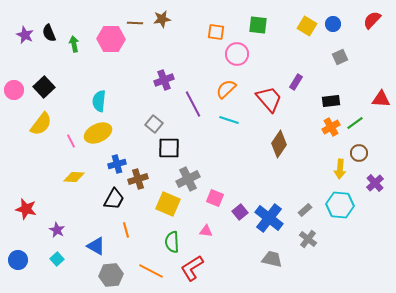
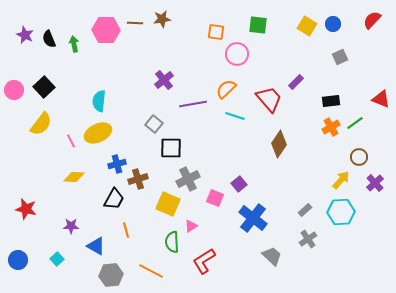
black semicircle at (49, 33): moved 6 px down
pink hexagon at (111, 39): moved 5 px left, 9 px up
purple cross at (164, 80): rotated 18 degrees counterclockwise
purple rectangle at (296, 82): rotated 14 degrees clockwise
red triangle at (381, 99): rotated 18 degrees clockwise
purple line at (193, 104): rotated 72 degrees counterclockwise
cyan line at (229, 120): moved 6 px right, 4 px up
black square at (169, 148): moved 2 px right
brown circle at (359, 153): moved 4 px down
yellow arrow at (340, 169): moved 1 px right, 11 px down; rotated 144 degrees counterclockwise
cyan hexagon at (340, 205): moved 1 px right, 7 px down; rotated 8 degrees counterclockwise
purple square at (240, 212): moved 1 px left, 28 px up
blue cross at (269, 218): moved 16 px left
purple star at (57, 230): moved 14 px right, 4 px up; rotated 28 degrees counterclockwise
pink triangle at (206, 231): moved 15 px left, 5 px up; rotated 40 degrees counterclockwise
gray cross at (308, 239): rotated 18 degrees clockwise
gray trapezoid at (272, 259): moved 3 px up; rotated 30 degrees clockwise
red L-shape at (192, 268): moved 12 px right, 7 px up
